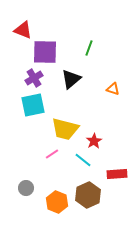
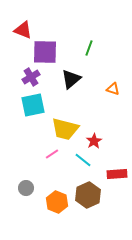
purple cross: moved 3 px left, 1 px up
